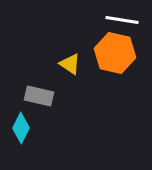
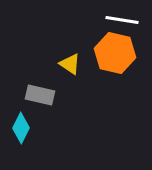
gray rectangle: moved 1 px right, 1 px up
